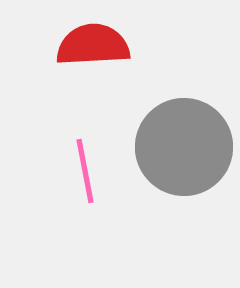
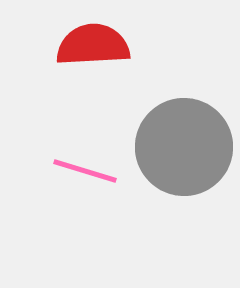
pink line: rotated 62 degrees counterclockwise
